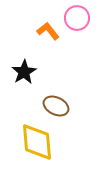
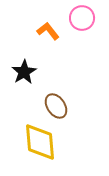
pink circle: moved 5 px right
brown ellipse: rotated 30 degrees clockwise
yellow diamond: moved 3 px right
